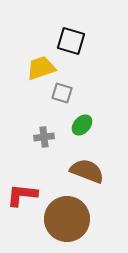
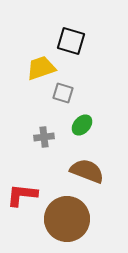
gray square: moved 1 px right
